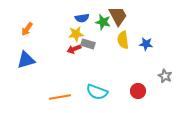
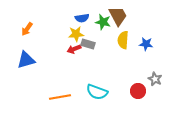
yellow semicircle: rotated 12 degrees clockwise
gray star: moved 10 px left, 3 px down
